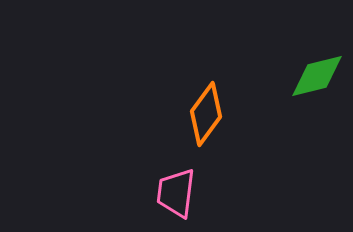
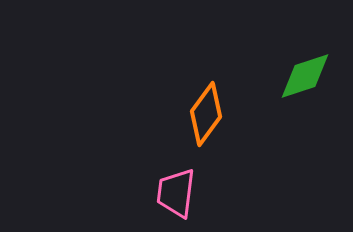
green diamond: moved 12 px left; rotated 4 degrees counterclockwise
